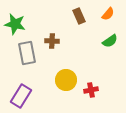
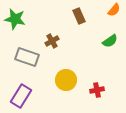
orange semicircle: moved 6 px right, 4 px up
green star: moved 5 px up
brown cross: rotated 32 degrees counterclockwise
gray rectangle: moved 4 px down; rotated 60 degrees counterclockwise
red cross: moved 6 px right
